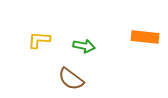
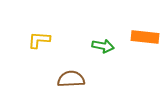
green arrow: moved 19 px right
brown semicircle: rotated 140 degrees clockwise
